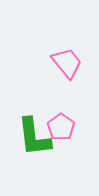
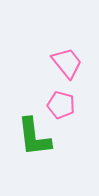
pink pentagon: moved 22 px up; rotated 20 degrees counterclockwise
